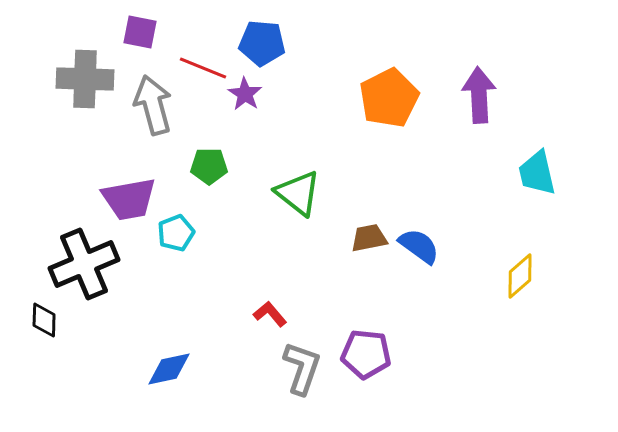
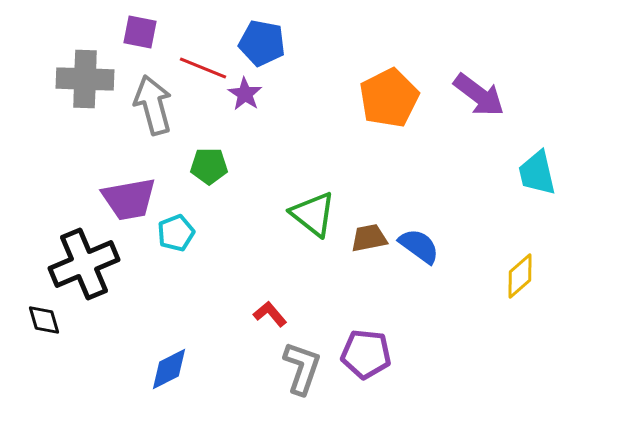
blue pentagon: rotated 6 degrees clockwise
purple arrow: rotated 130 degrees clockwise
green triangle: moved 15 px right, 21 px down
black diamond: rotated 18 degrees counterclockwise
blue diamond: rotated 15 degrees counterclockwise
